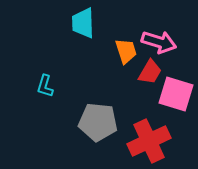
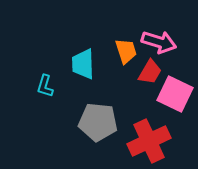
cyan trapezoid: moved 41 px down
pink square: moved 1 px left; rotated 9 degrees clockwise
